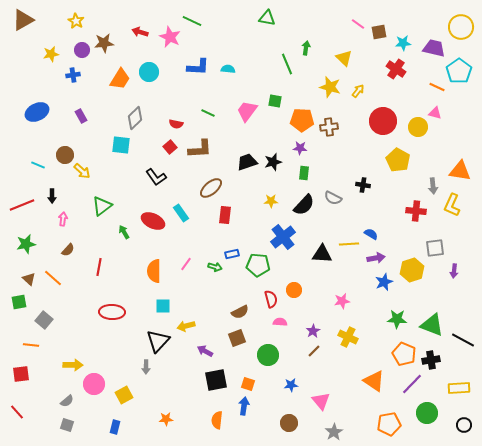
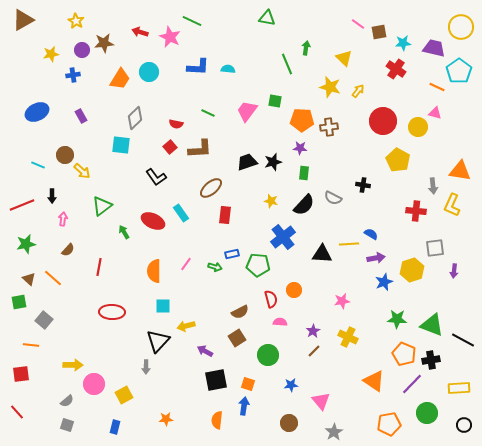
yellow star at (271, 201): rotated 16 degrees clockwise
brown square at (237, 338): rotated 12 degrees counterclockwise
